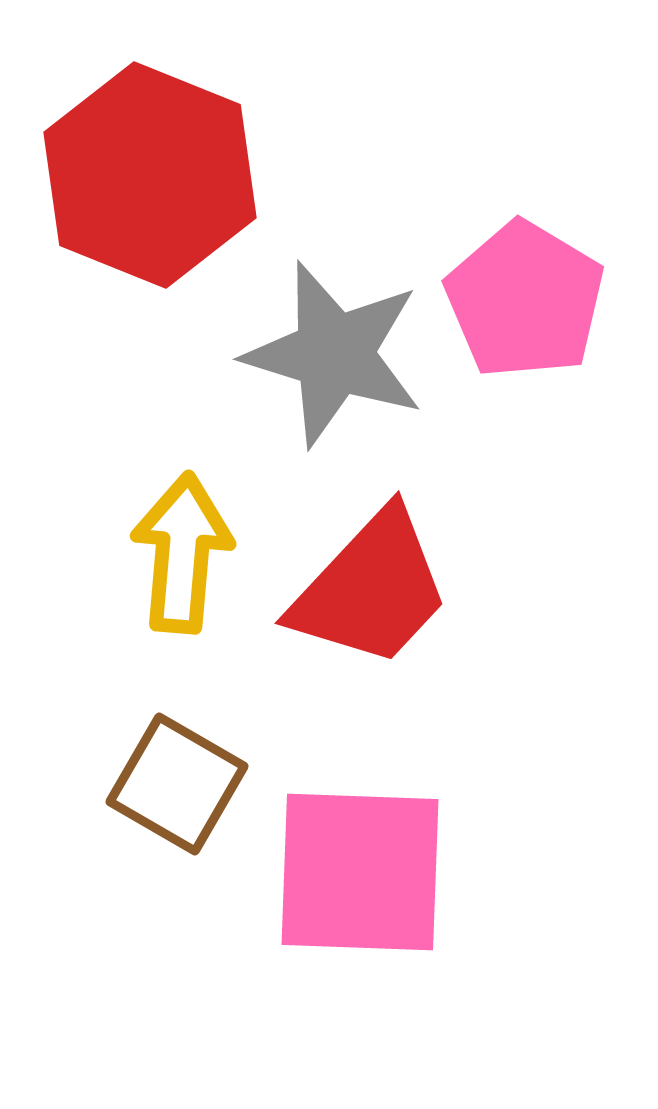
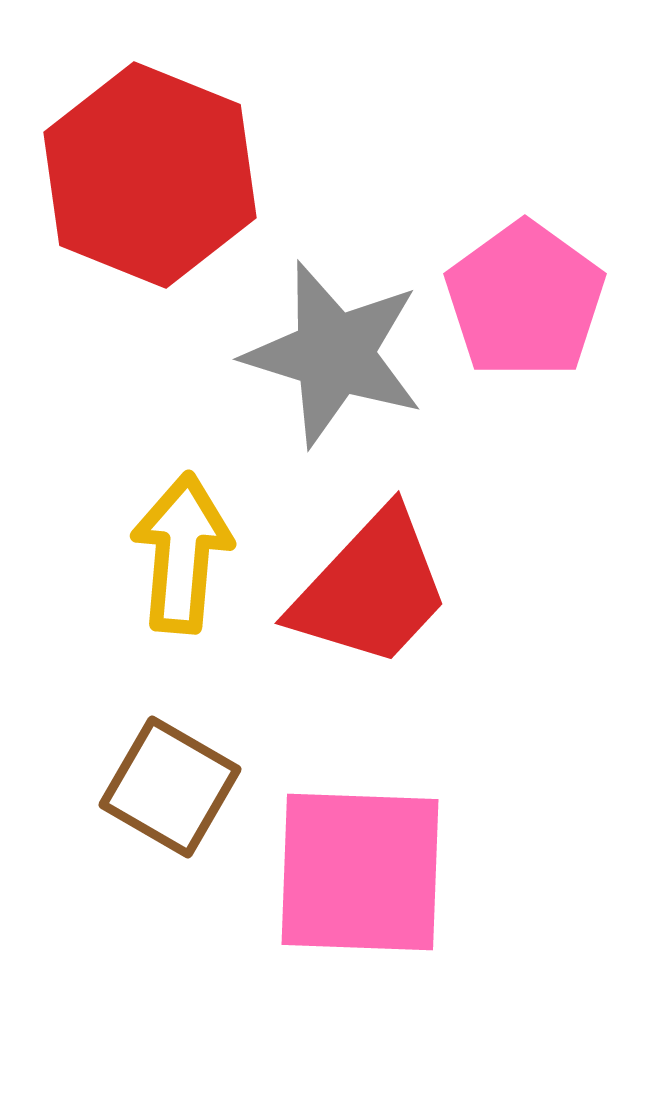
pink pentagon: rotated 5 degrees clockwise
brown square: moved 7 px left, 3 px down
